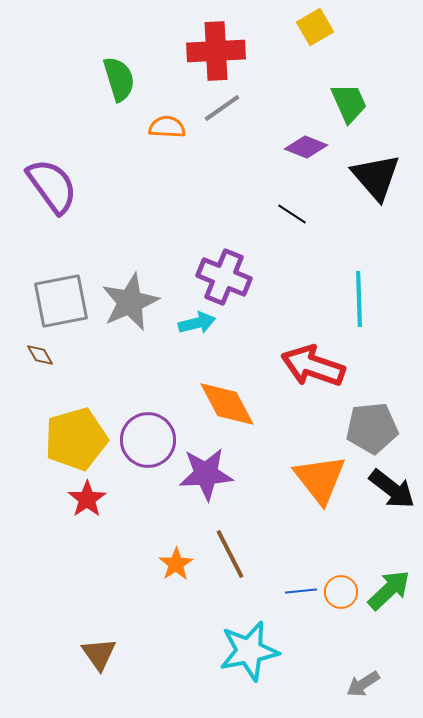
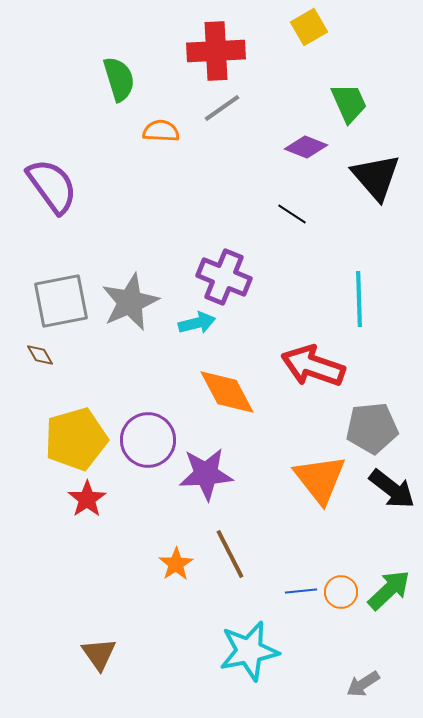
yellow square: moved 6 px left
orange semicircle: moved 6 px left, 4 px down
orange diamond: moved 12 px up
